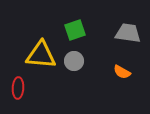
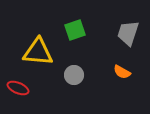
gray trapezoid: rotated 80 degrees counterclockwise
yellow triangle: moved 3 px left, 3 px up
gray circle: moved 14 px down
red ellipse: rotated 70 degrees counterclockwise
